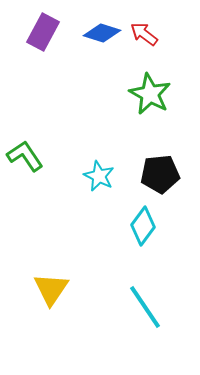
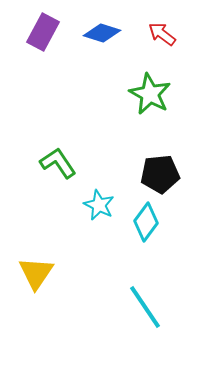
red arrow: moved 18 px right
green L-shape: moved 33 px right, 7 px down
cyan star: moved 29 px down
cyan diamond: moved 3 px right, 4 px up
yellow triangle: moved 15 px left, 16 px up
